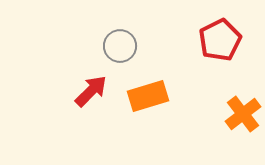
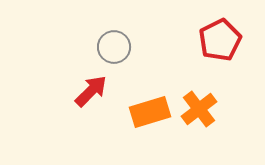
gray circle: moved 6 px left, 1 px down
orange rectangle: moved 2 px right, 16 px down
orange cross: moved 44 px left, 5 px up
